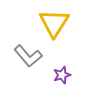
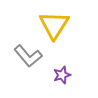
yellow triangle: moved 2 px down
